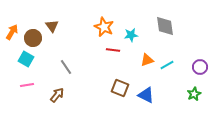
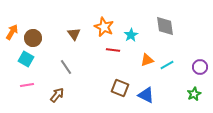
brown triangle: moved 22 px right, 8 px down
cyan star: rotated 24 degrees counterclockwise
